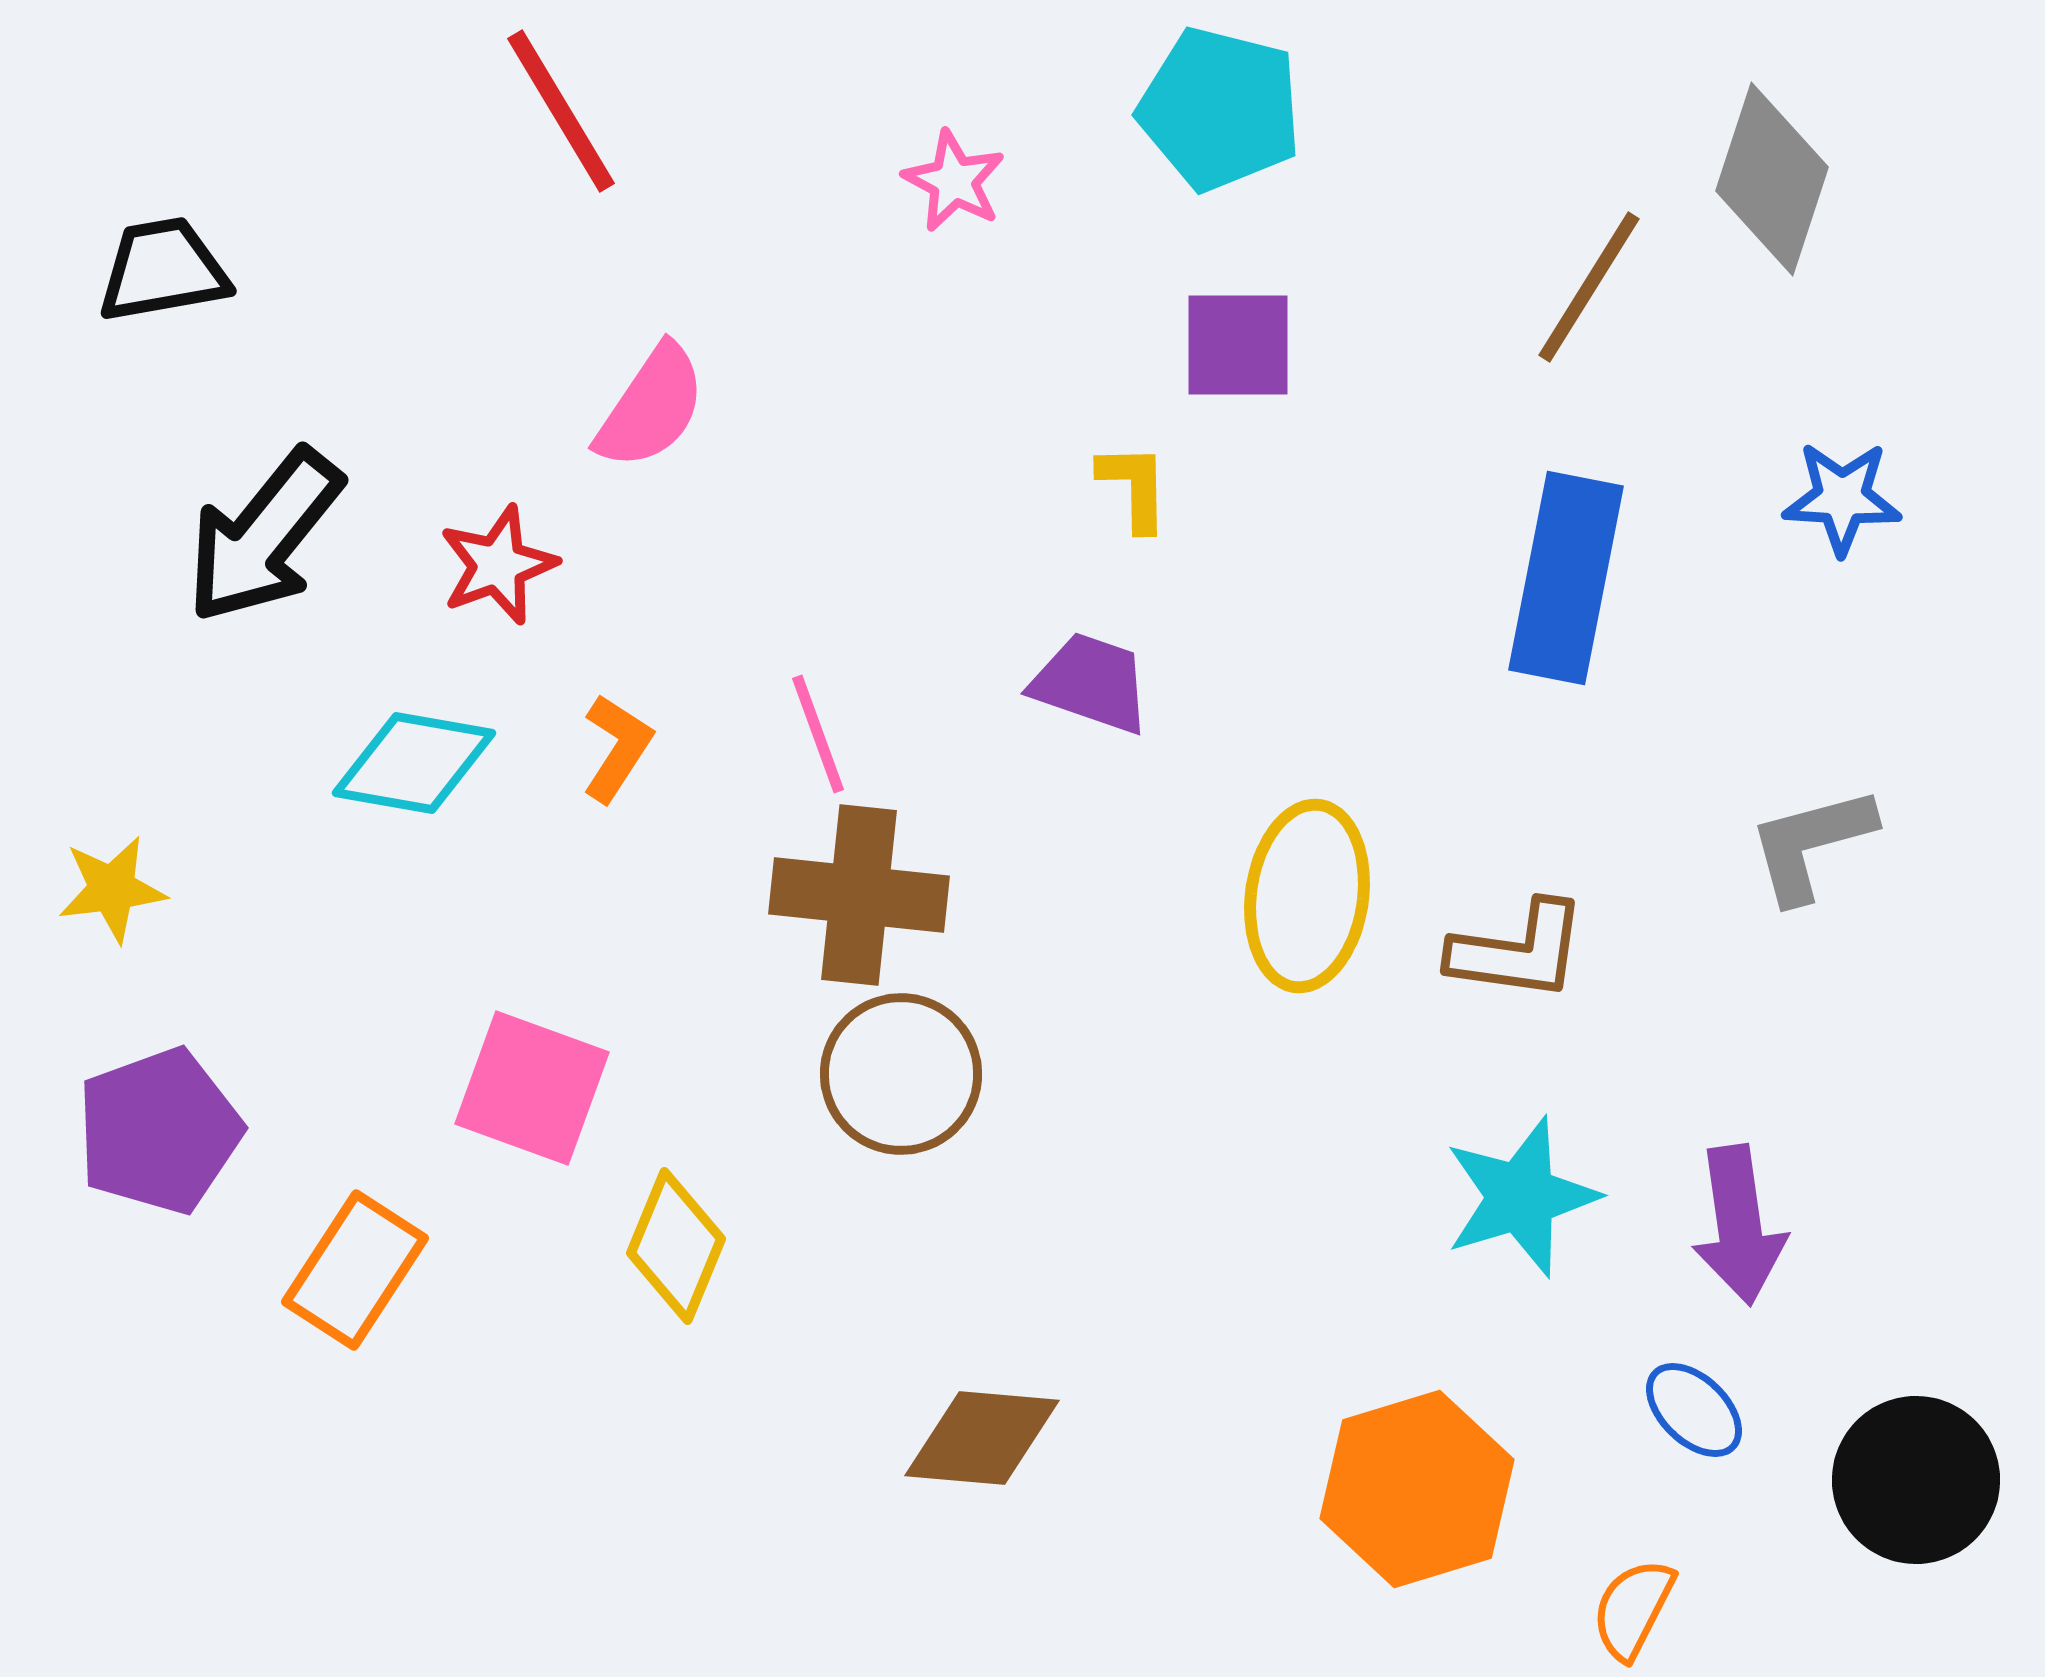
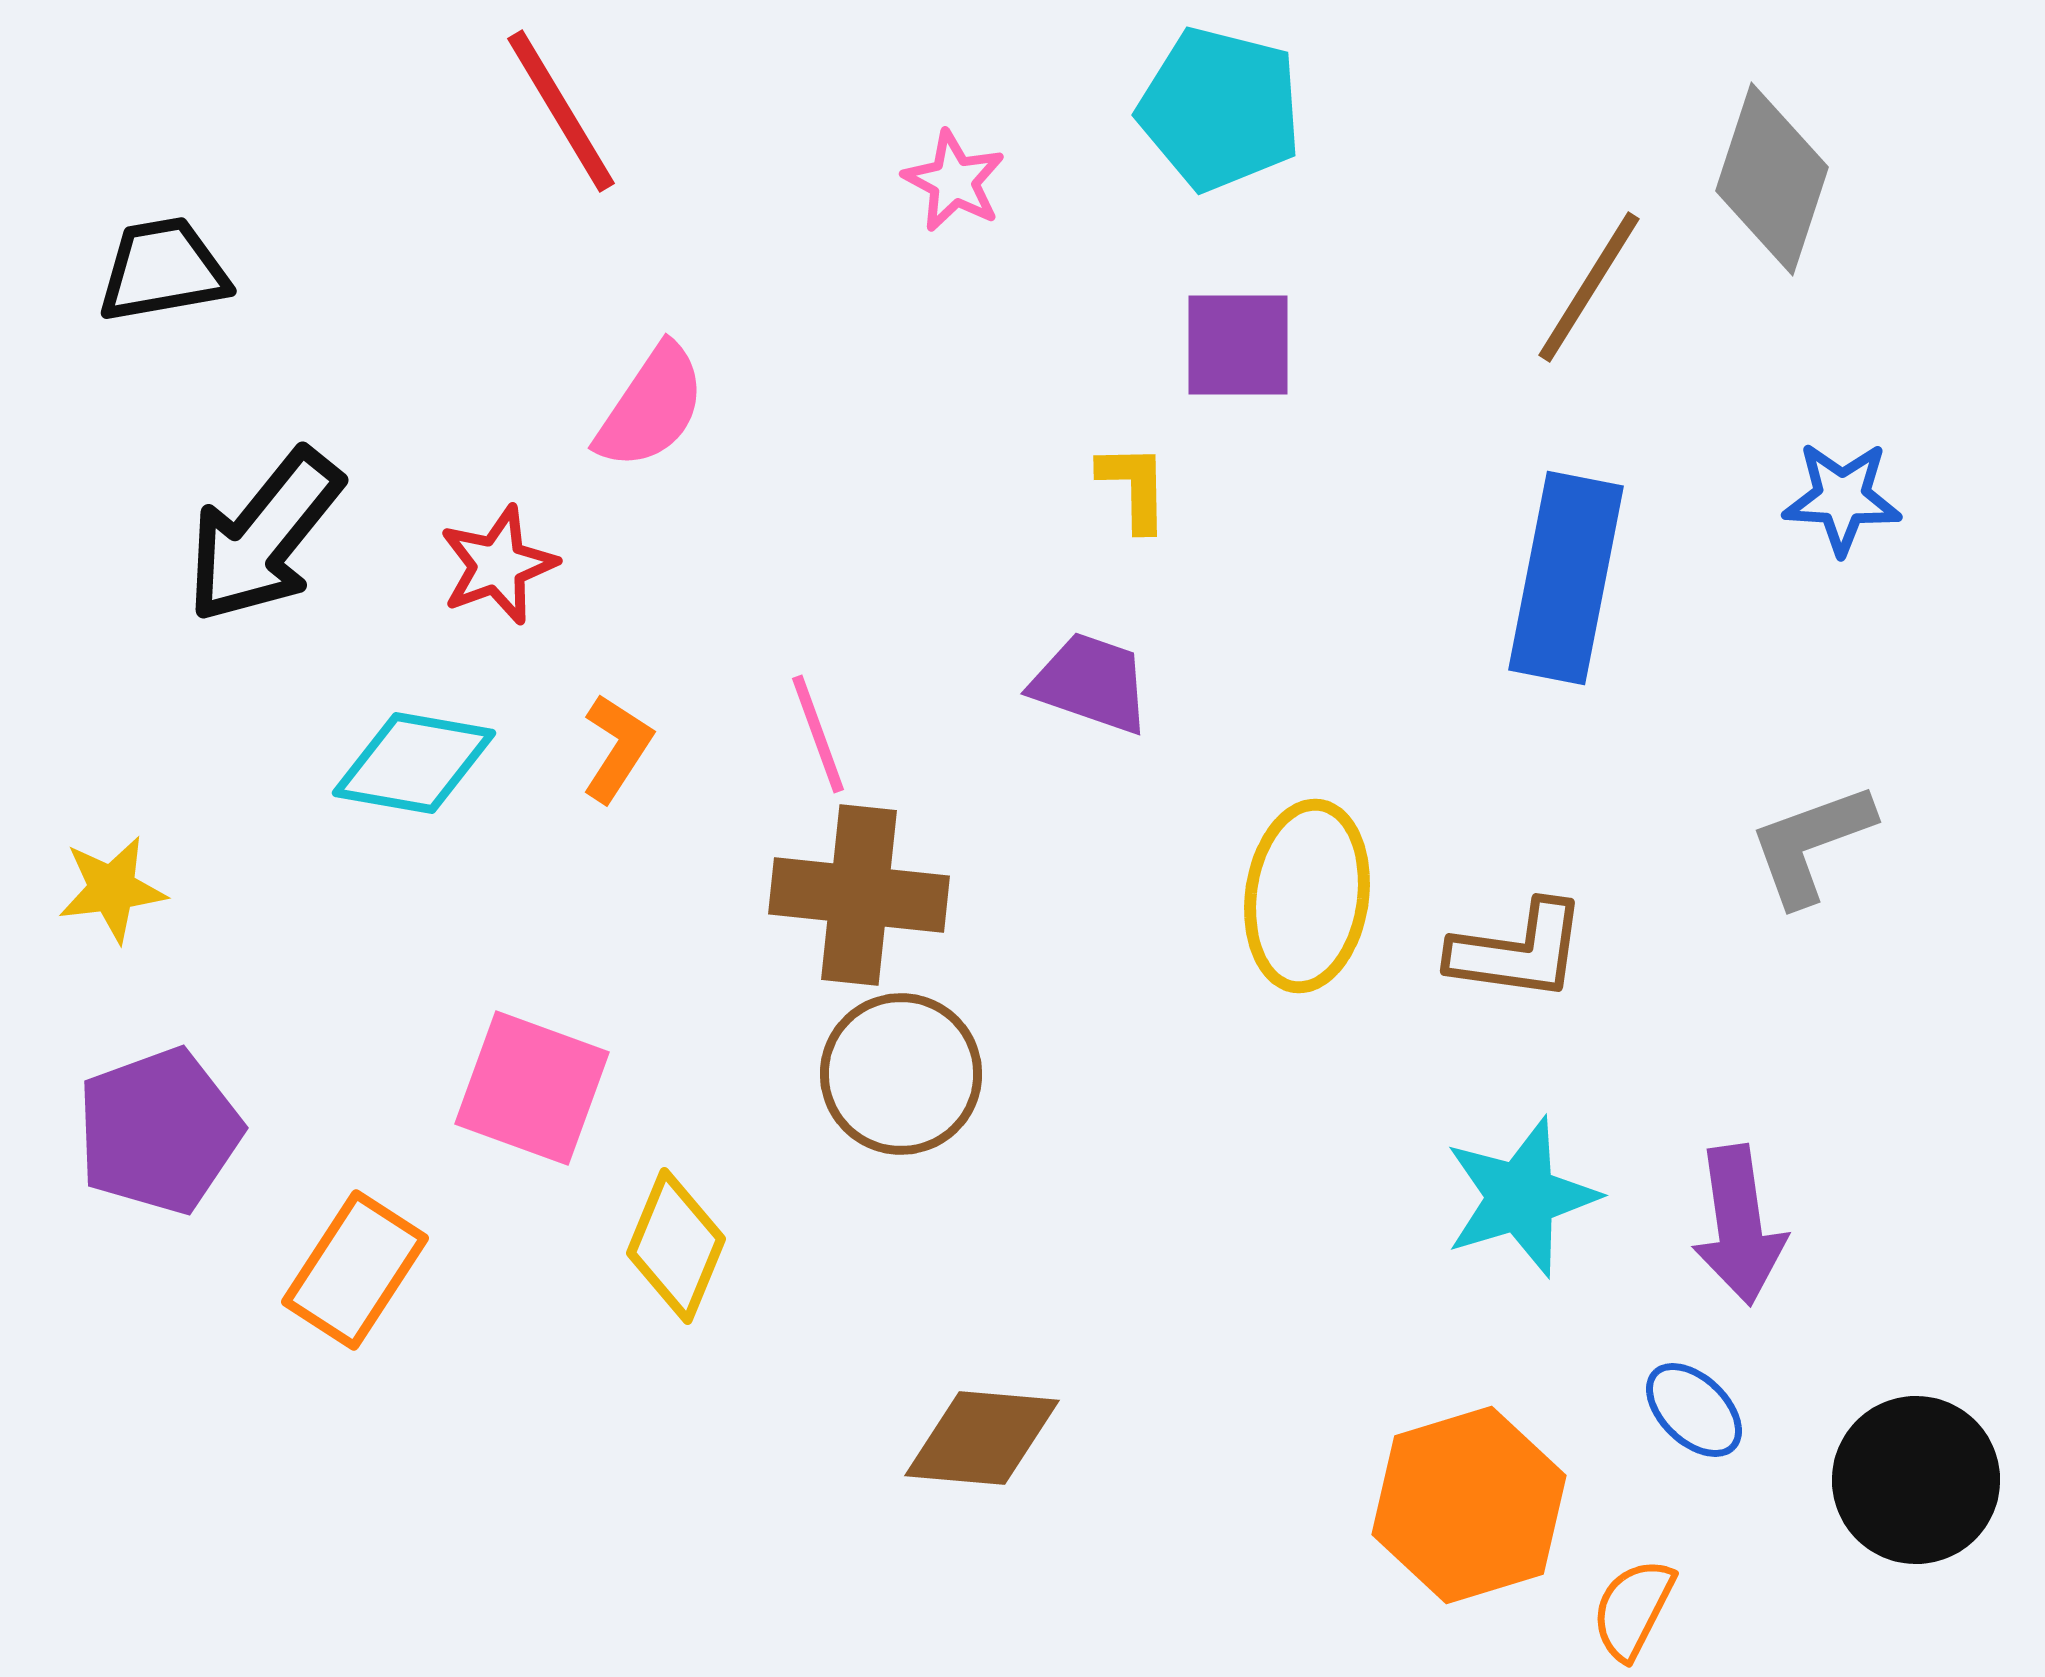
gray L-shape: rotated 5 degrees counterclockwise
orange hexagon: moved 52 px right, 16 px down
